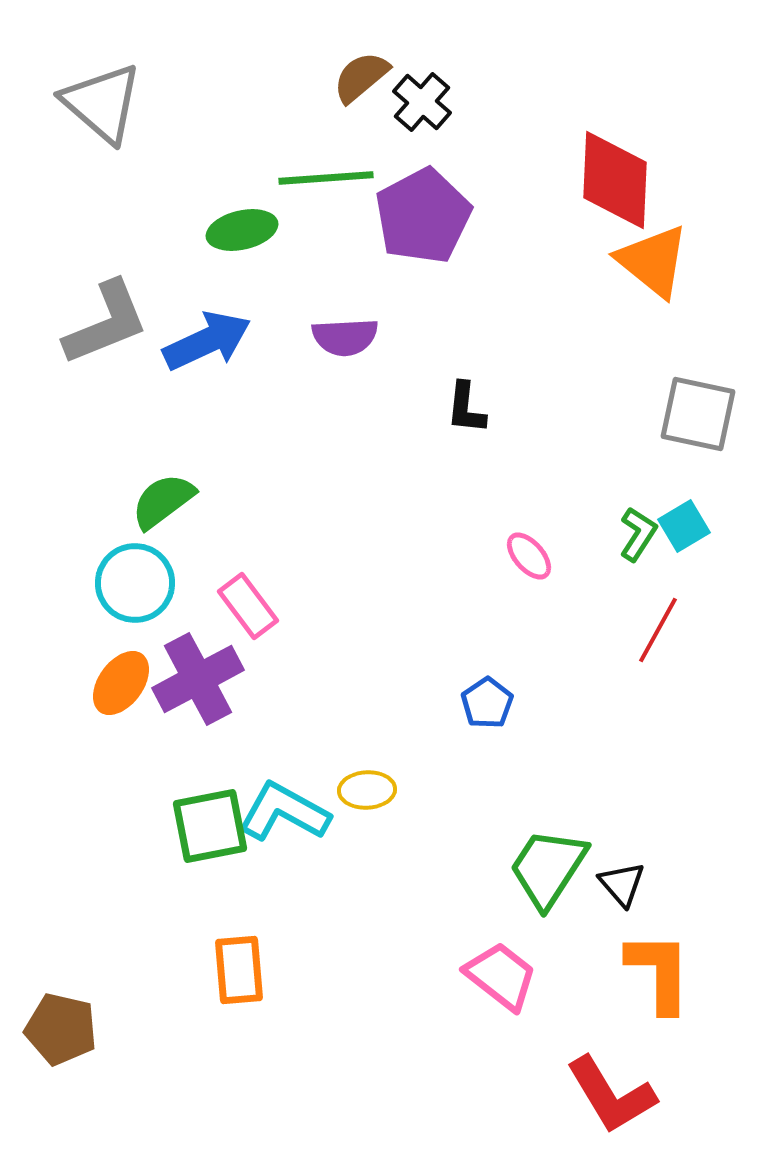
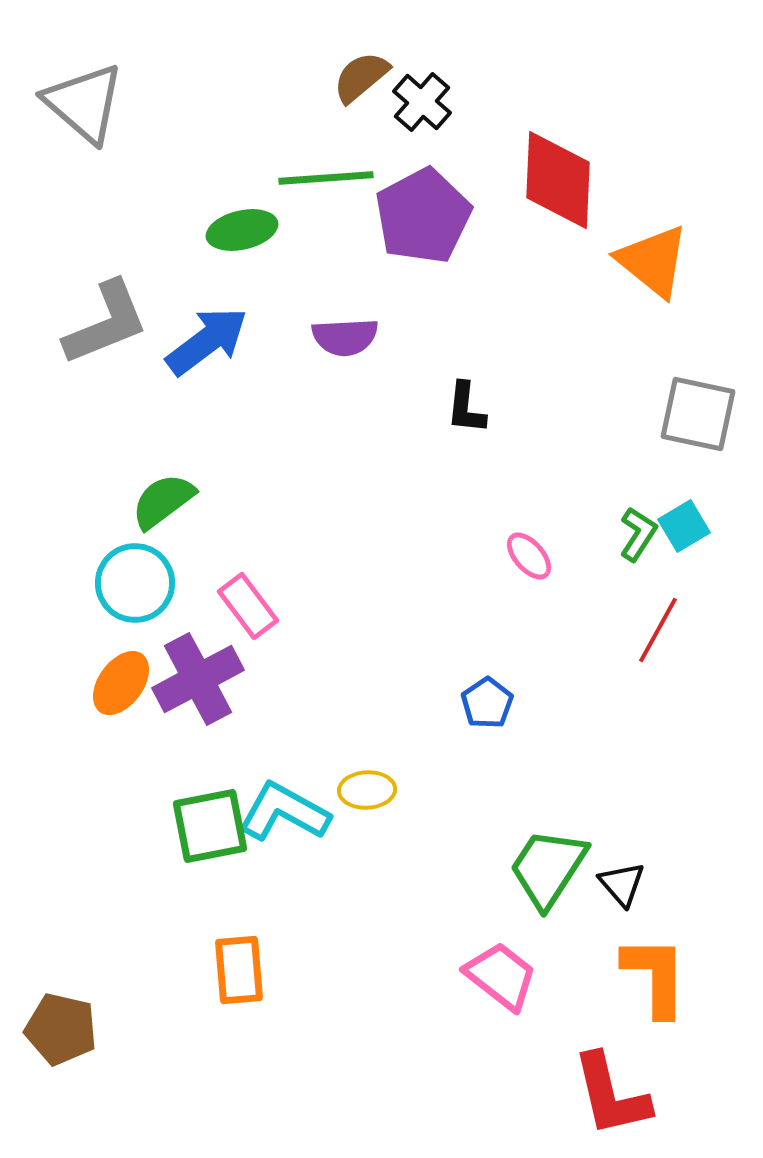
gray triangle: moved 18 px left
red diamond: moved 57 px left
blue arrow: rotated 12 degrees counterclockwise
orange L-shape: moved 4 px left, 4 px down
red L-shape: rotated 18 degrees clockwise
